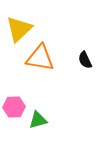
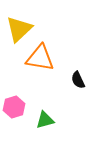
black semicircle: moved 7 px left, 20 px down
pink hexagon: rotated 15 degrees counterclockwise
green triangle: moved 7 px right
